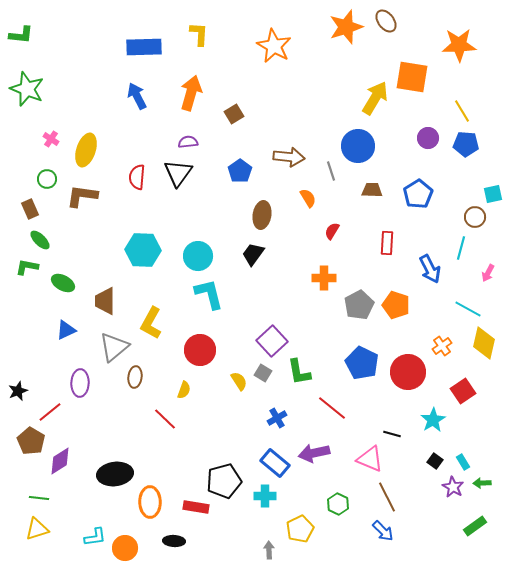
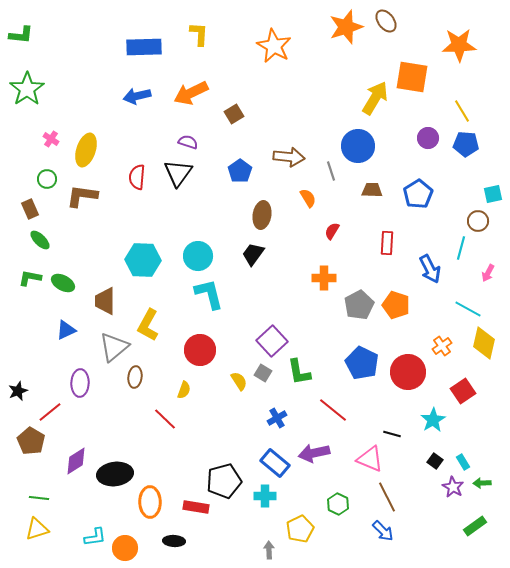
green star at (27, 89): rotated 16 degrees clockwise
orange arrow at (191, 93): rotated 132 degrees counterclockwise
blue arrow at (137, 96): rotated 76 degrees counterclockwise
purple semicircle at (188, 142): rotated 24 degrees clockwise
brown circle at (475, 217): moved 3 px right, 4 px down
cyan hexagon at (143, 250): moved 10 px down
green L-shape at (27, 267): moved 3 px right, 11 px down
yellow L-shape at (151, 323): moved 3 px left, 2 px down
red line at (332, 408): moved 1 px right, 2 px down
purple diamond at (60, 461): moved 16 px right
